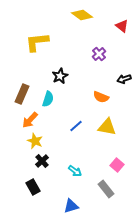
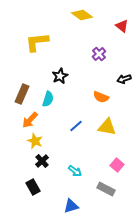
gray rectangle: rotated 24 degrees counterclockwise
